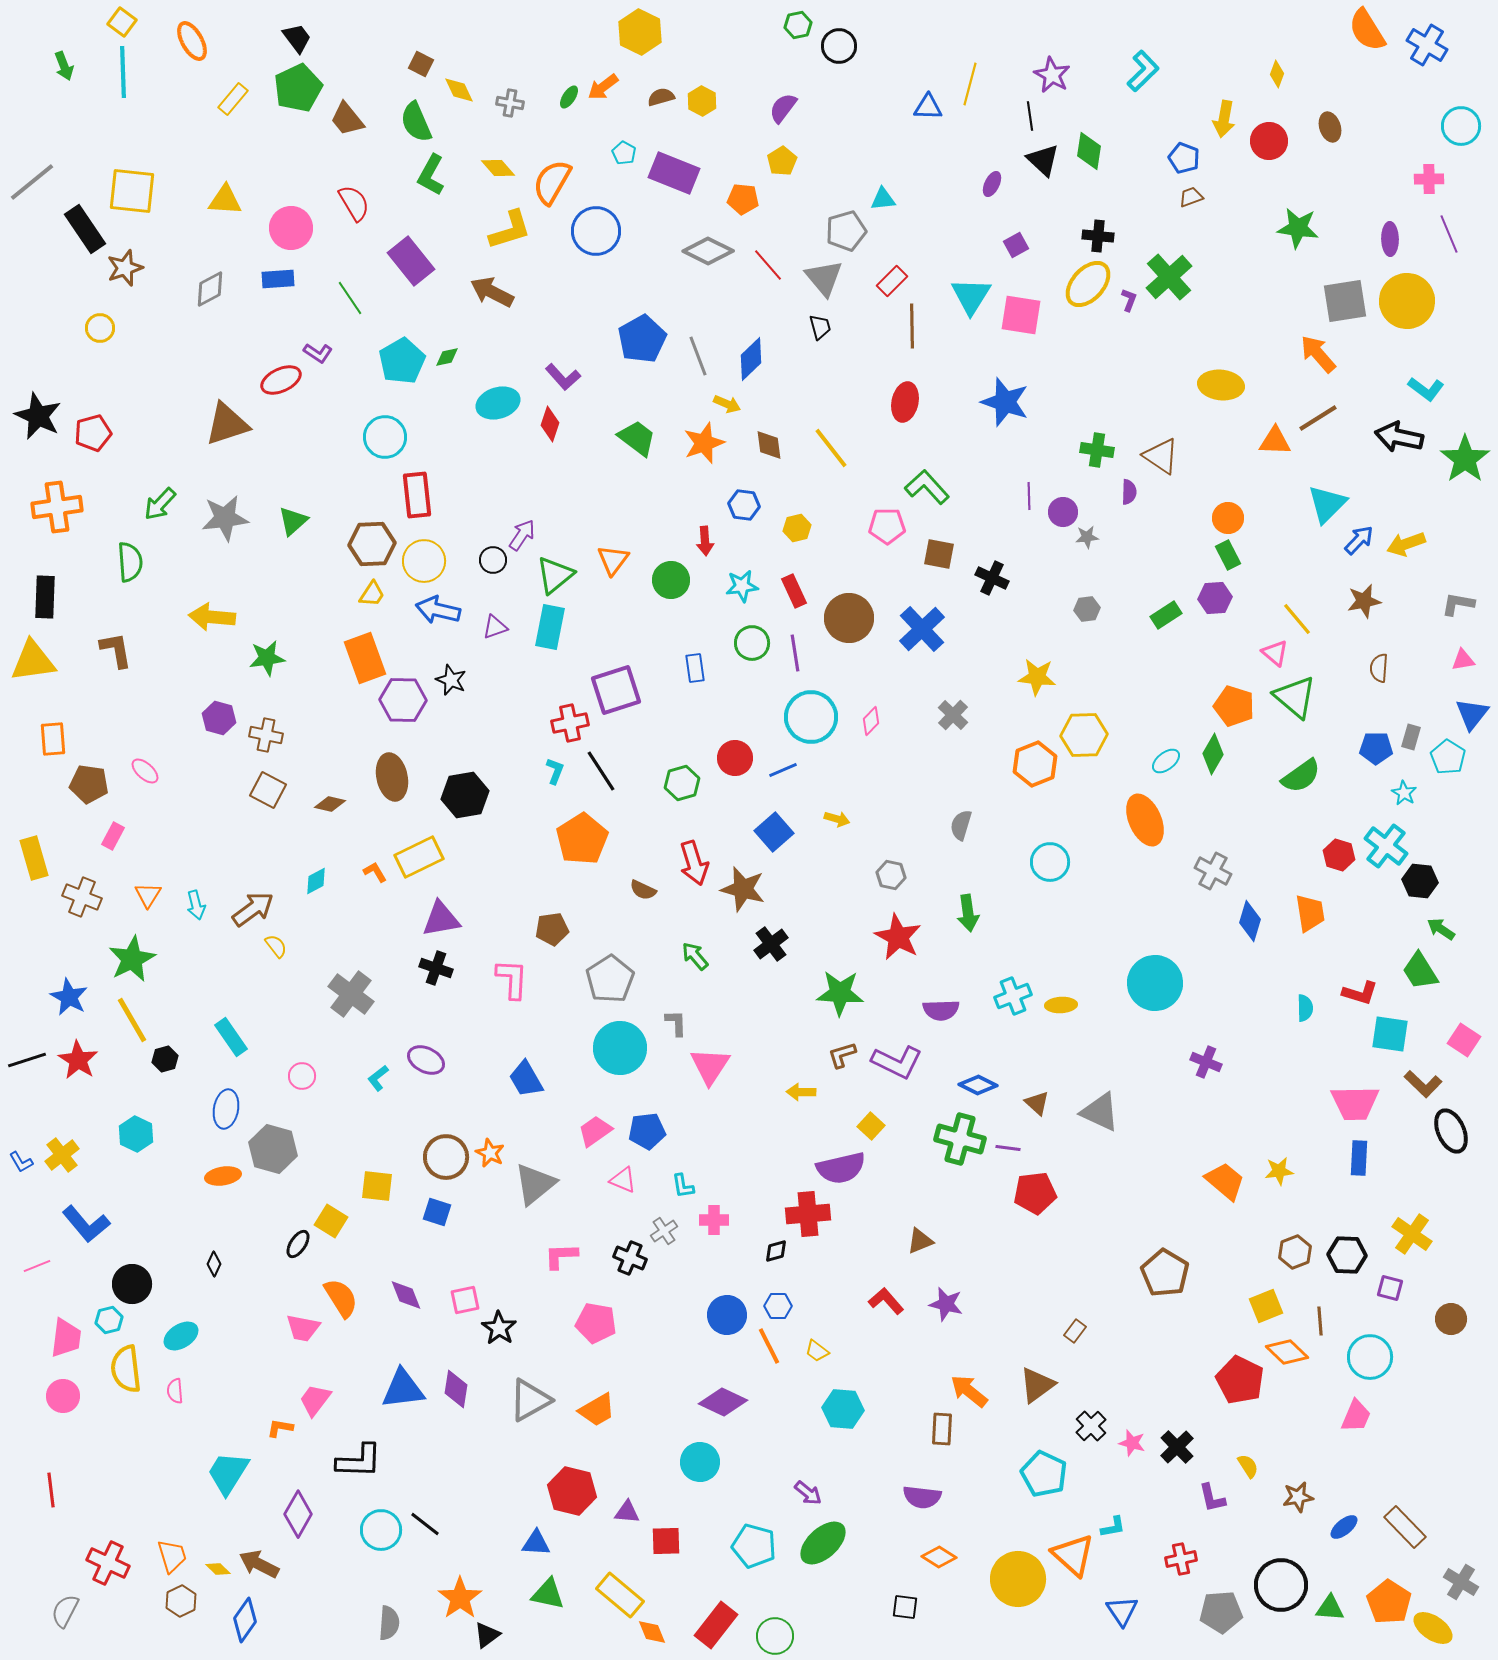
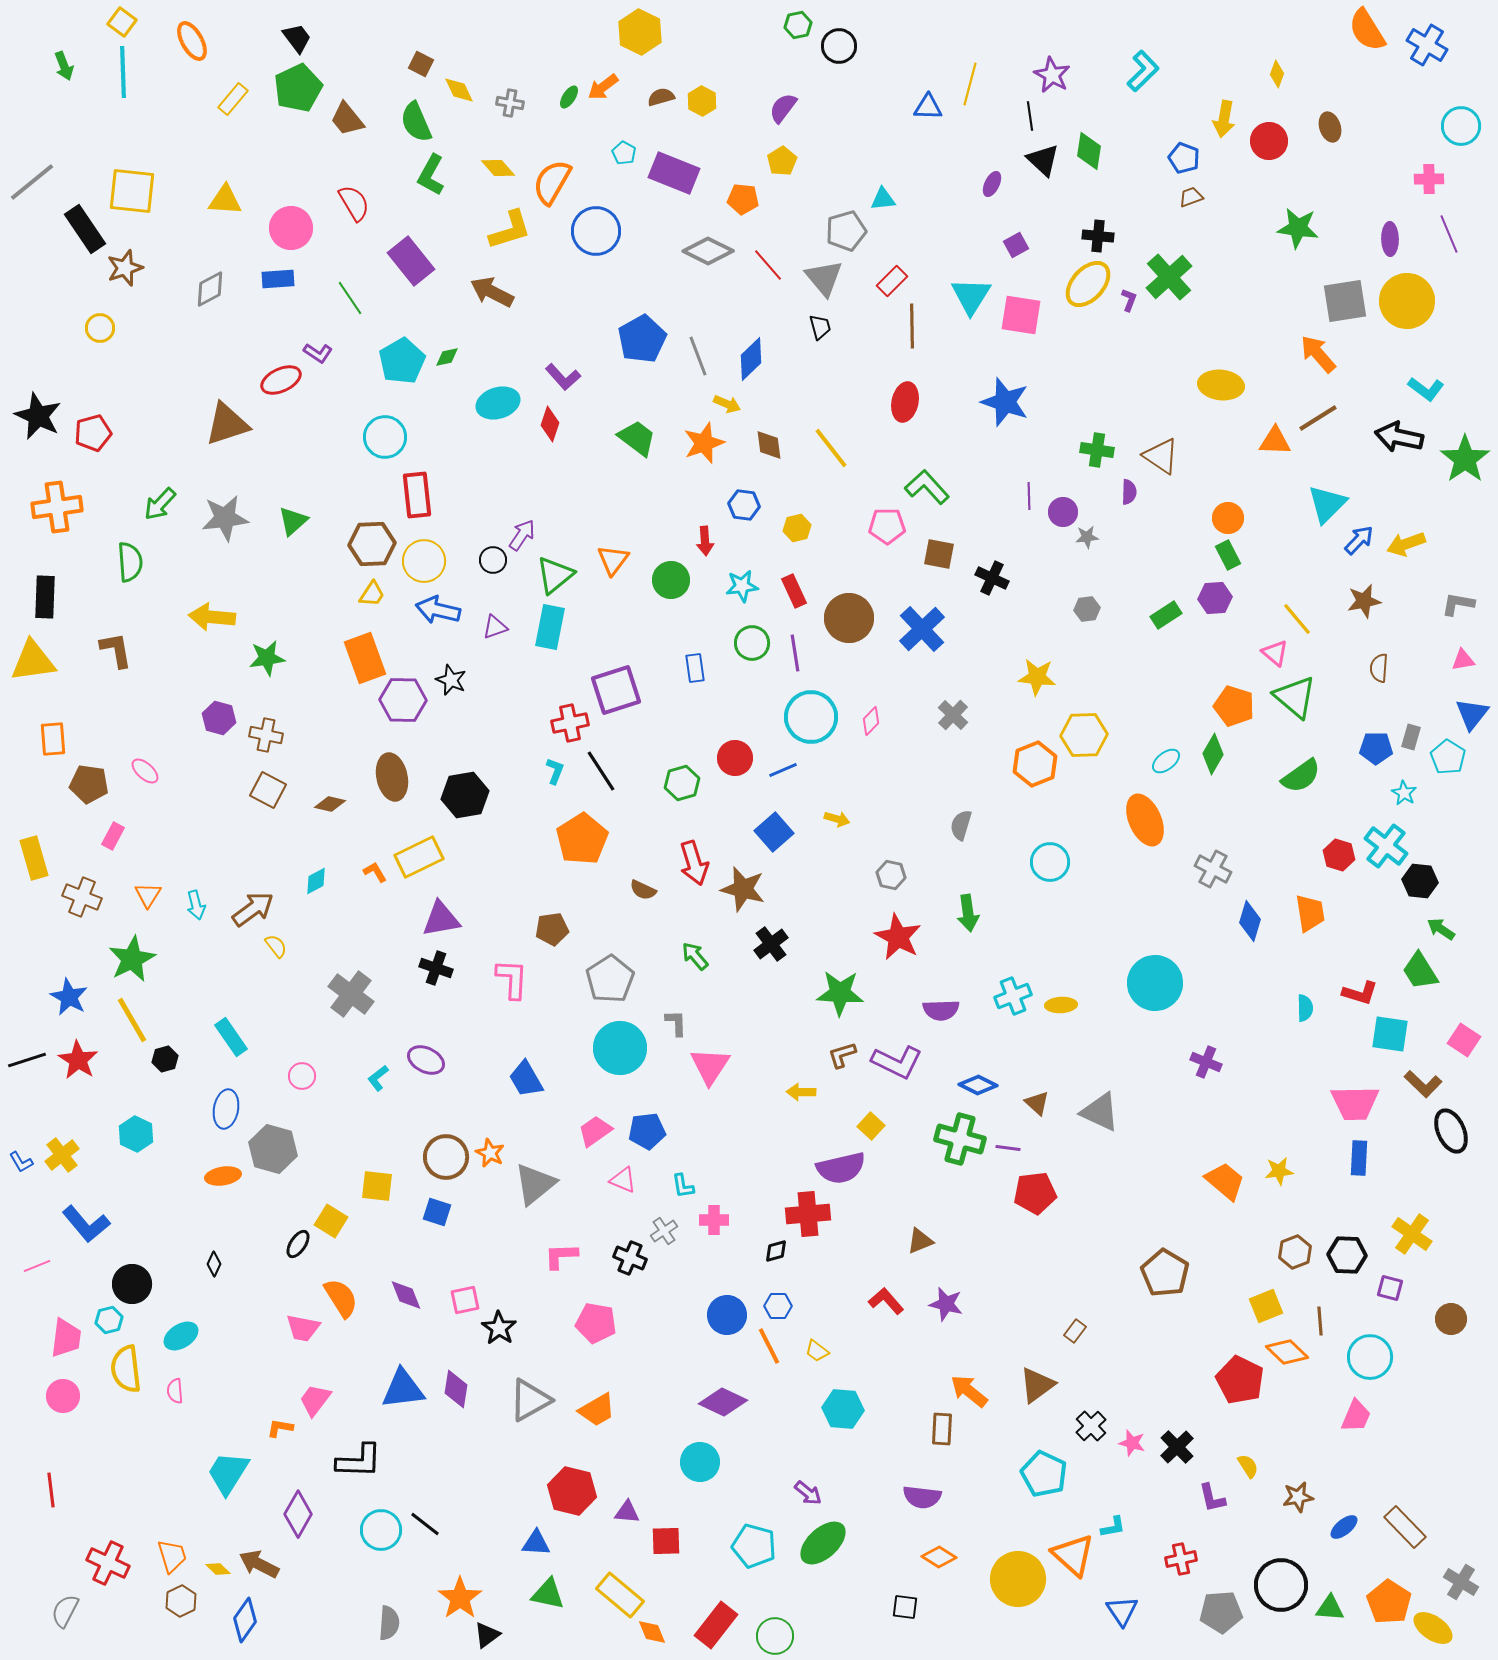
gray cross at (1213, 871): moved 2 px up
